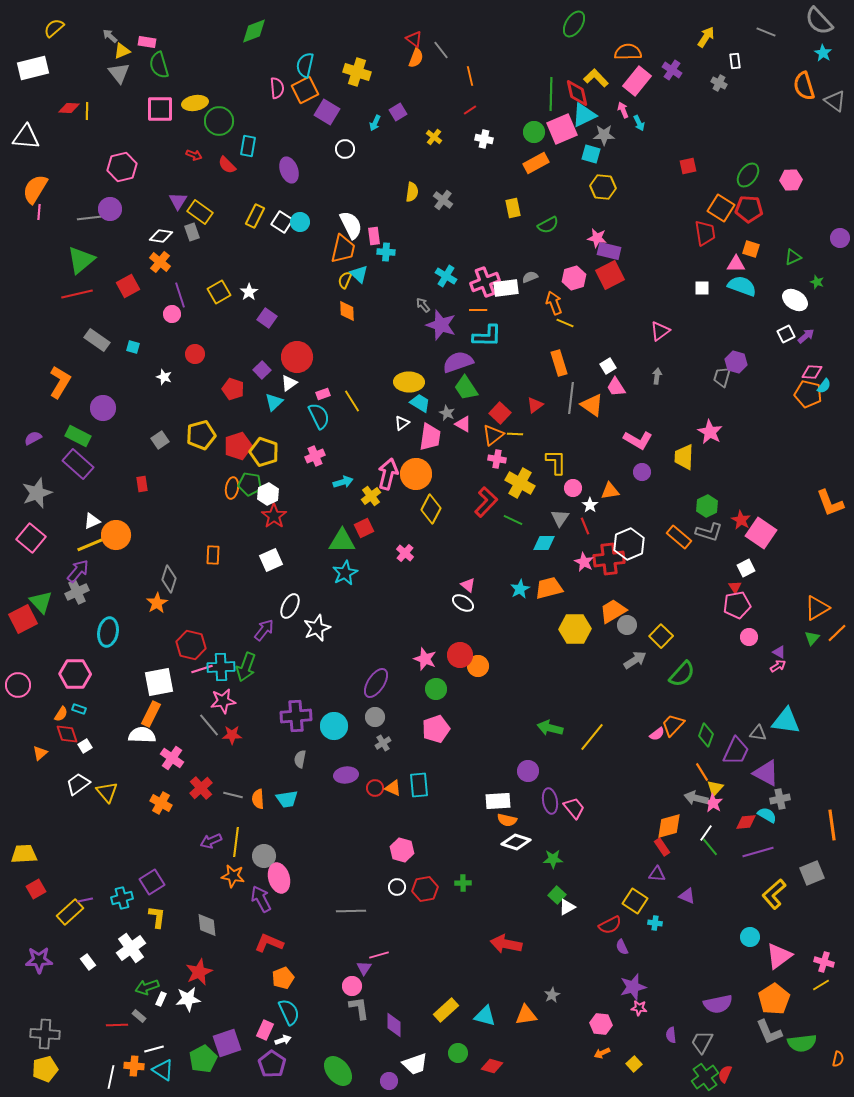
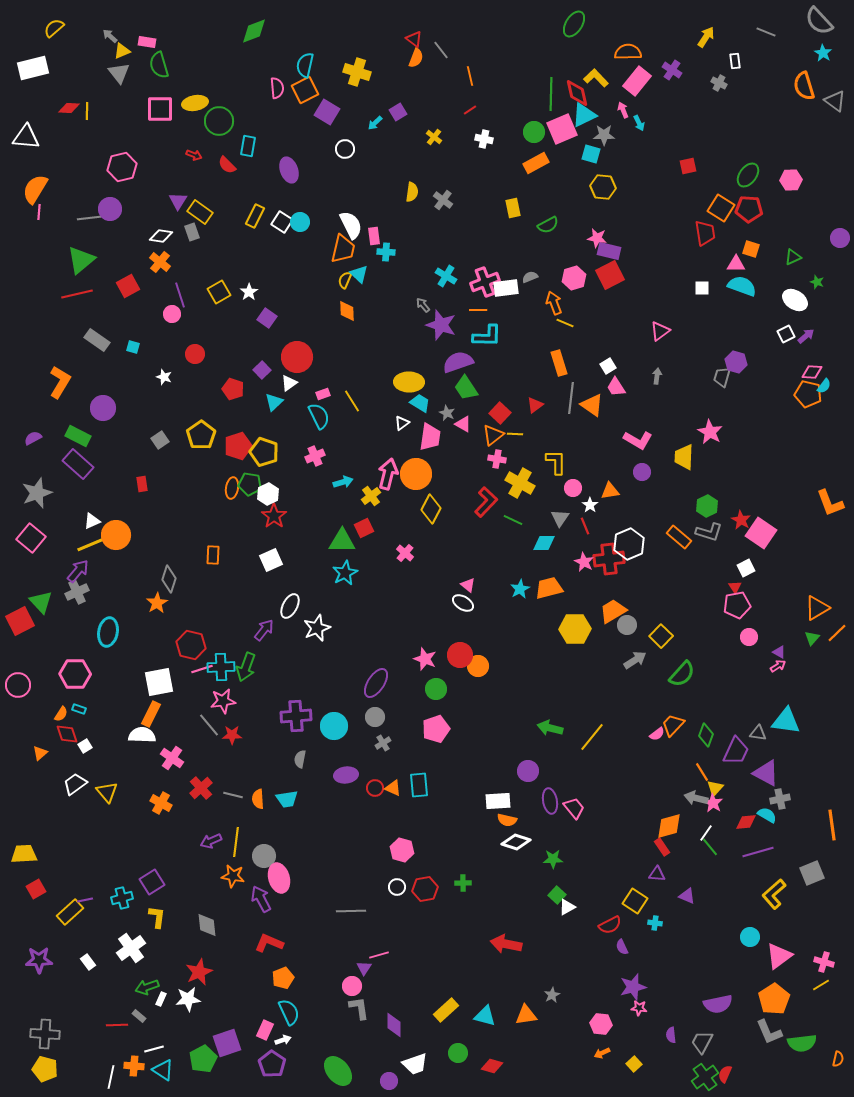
cyan arrow at (375, 123): rotated 21 degrees clockwise
yellow pentagon at (201, 435): rotated 20 degrees counterclockwise
red square at (23, 619): moved 3 px left, 2 px down
white trapezoid at (78, 784): moved 3 px left
yellow pentagon at (45, 1069): rotated 30 degrees clockwise
